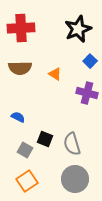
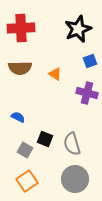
blue square: rotated 24 degrees clockwise
